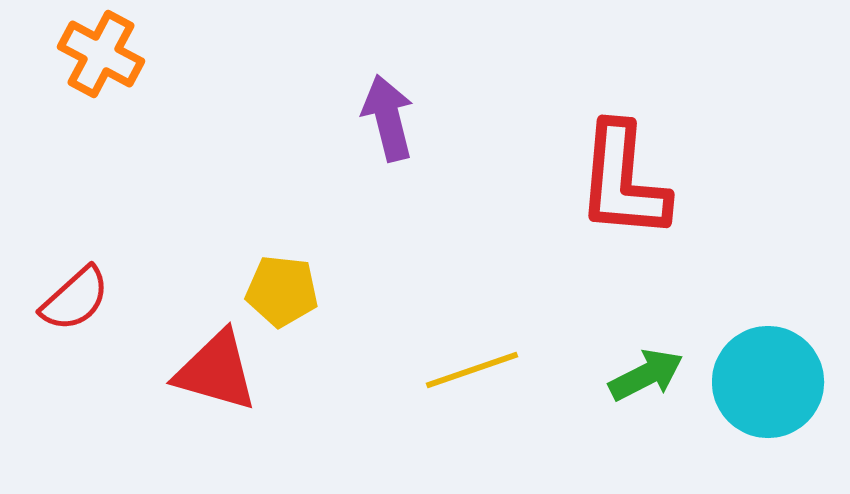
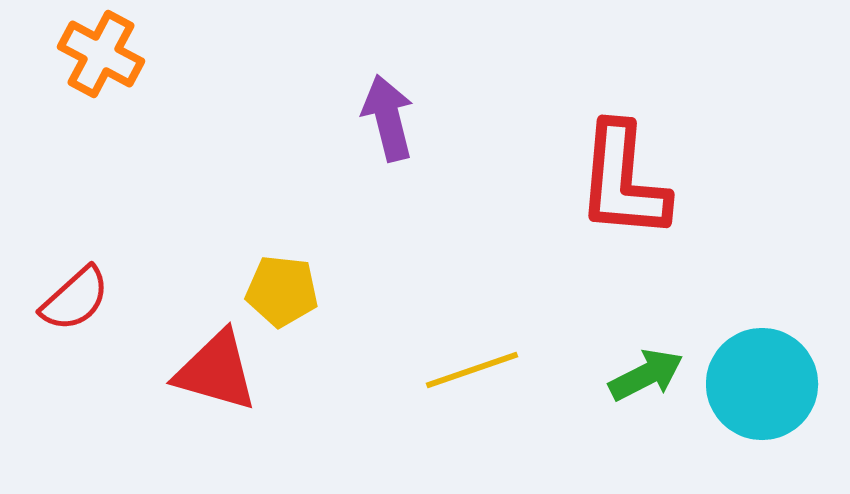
cyan circle: moved 6 px left, 2 px down
